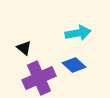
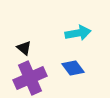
blue diamond: moved 1 px left, 3 px down; rotated 10 degrees clockwise
purple cross: moved 9 px left
